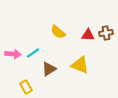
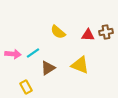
brown cross: moved 1 px up
brown triangle: moved 1 px left, 1 px up
